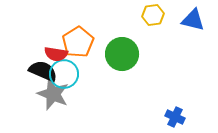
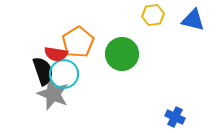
black semicircle: rotated 48 degrees clockwise
